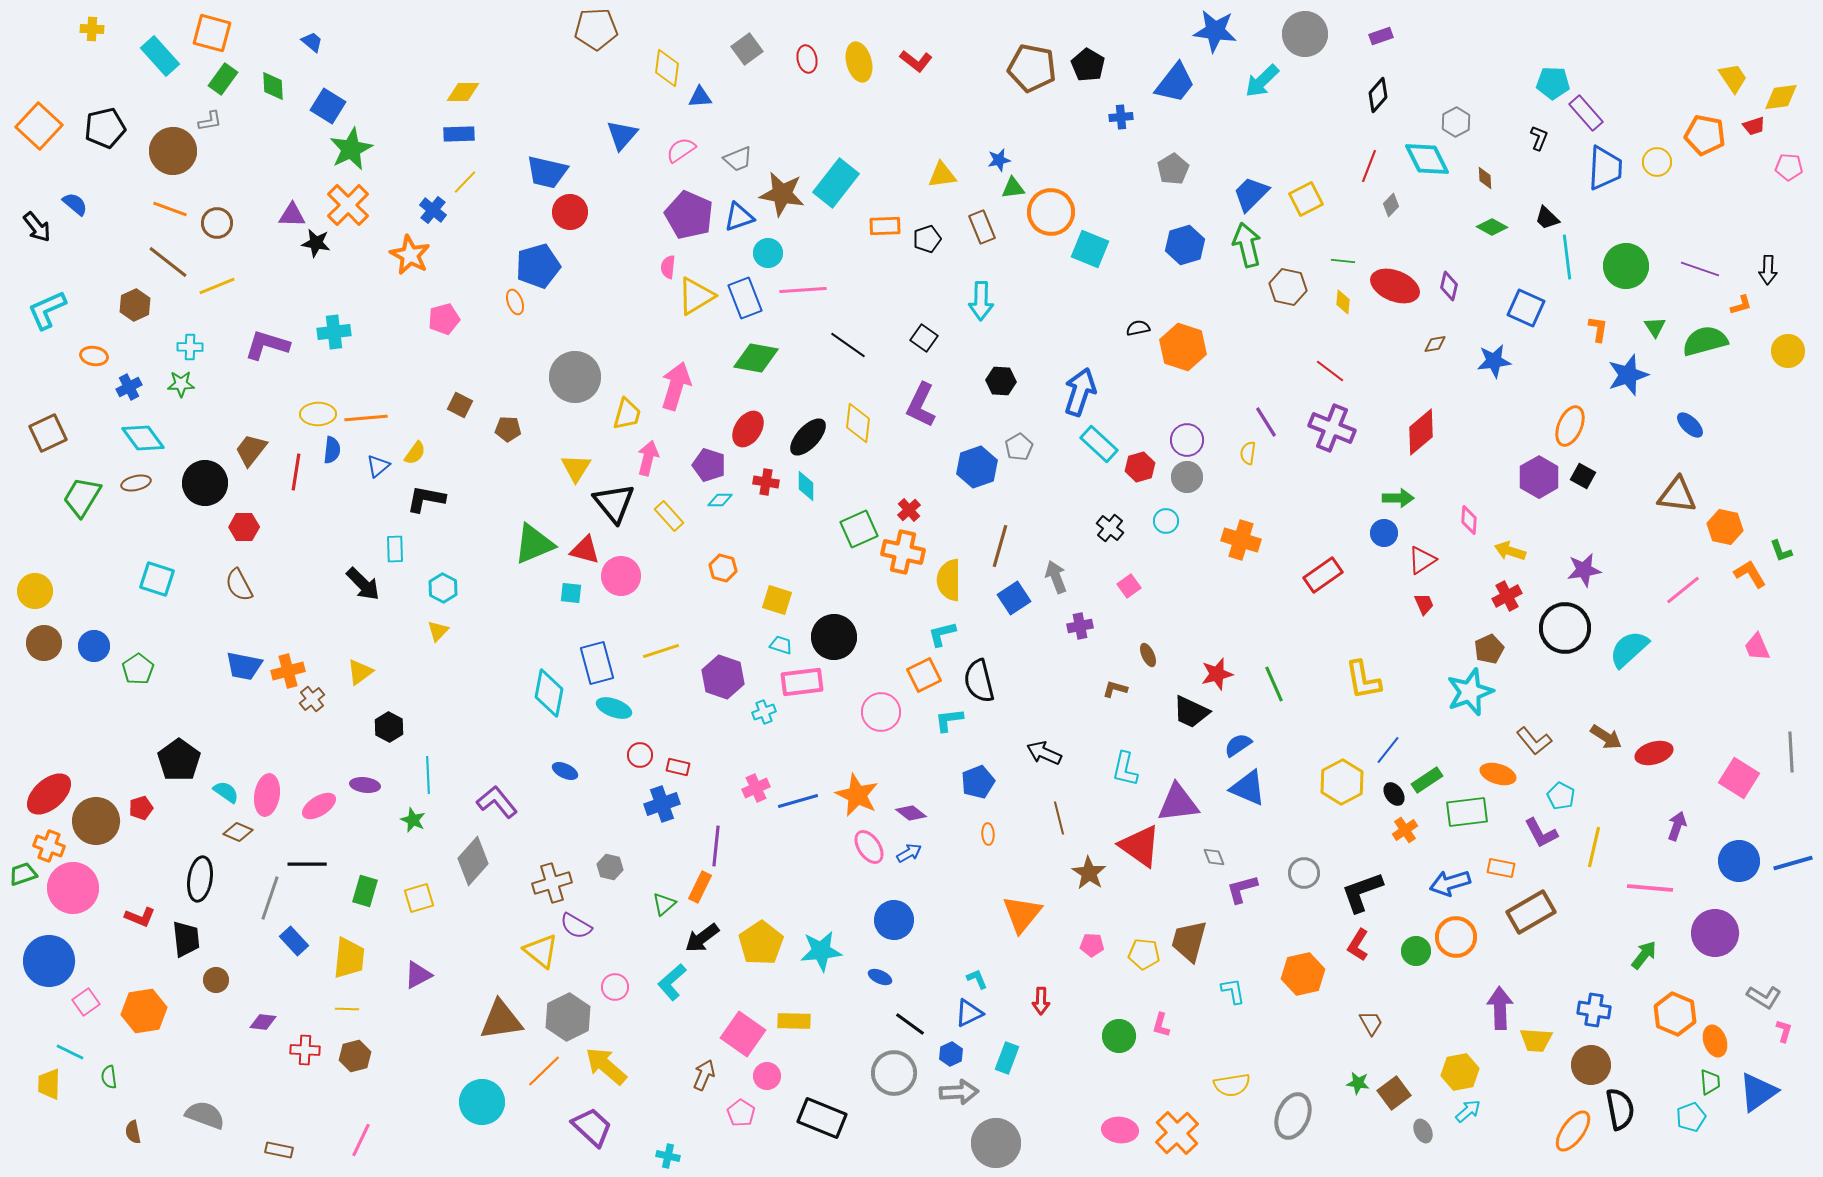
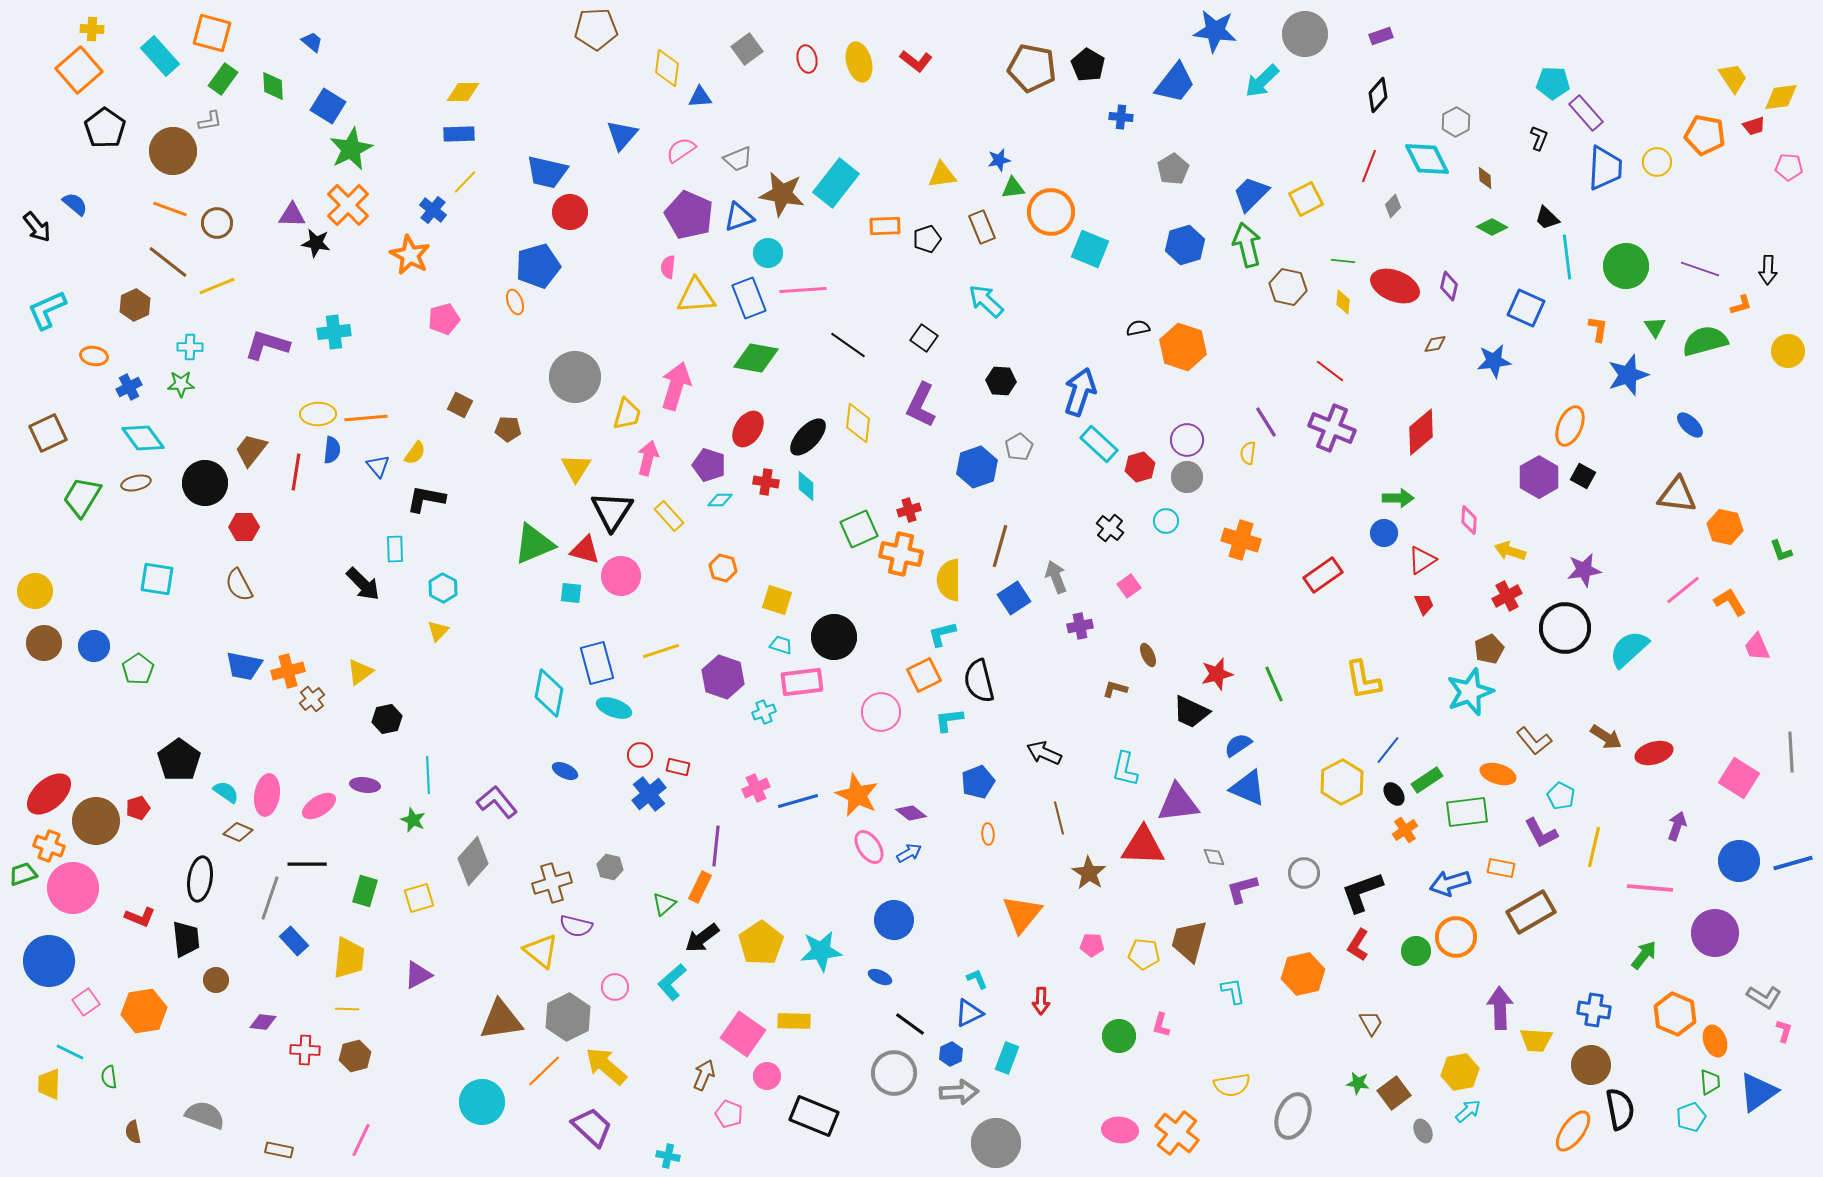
blue cross at (1121, 117): rotated 10 degrees clockwise
orange square at (39, 126): moved 40 px right, 56 px up; rotated 6 degrees clockwise
black pentagon at (105, 128): rotated 24 degrees counterclockwise
gray diamond at (1391, 205): moved 2 px right, 1 px down
yellow triangle at (696, 296): rotated 27 degrees clockwise
blue rectangle at (745, 298): moved 4 px right
cyan arrow at (981, 301): moved 5 px right; rotated 132 degrees clockwise
blue triangle at (378, 466): rotated 30 degrees counterclockwise
black triangle at (614, 503): moved 2 px left, 8 px down; rotated 12 degrees clockwise
red cross at (909, 510): rotated 25 degrees clockwise
orange cross at (903, 552): moved 2 px left, 2 px down
orange L-shape at (1750, 574): moved 20 px left, 28 px down
cyan square at (157, 579): rotated 9 degrees counterclockwise
black hexagon at (389, 727): moved 2 px left, 8 px up; rotated 20 degrees clockwise
blue cross at (662, 804): moved 13 px left, 10 px up; rotated 20 degrees counterclockwise
red pentagon at (141, 808): moved 3 px left
red triangle at (1140, 846): moved 3 px right; rotated 33 degrees counterclockwise
purple semicircle at (576, 926): rotated 16 degrees counterclockwise
pink pentagon at (741, 1113): moved 12 px left, 1 px down; rotated 12 degrees counterclockwise
black rectangle at (822, 1118): moved 8 px left, 2 px up
orange cross at (1177, 1133): rotated 9 degrees counterclockwise
